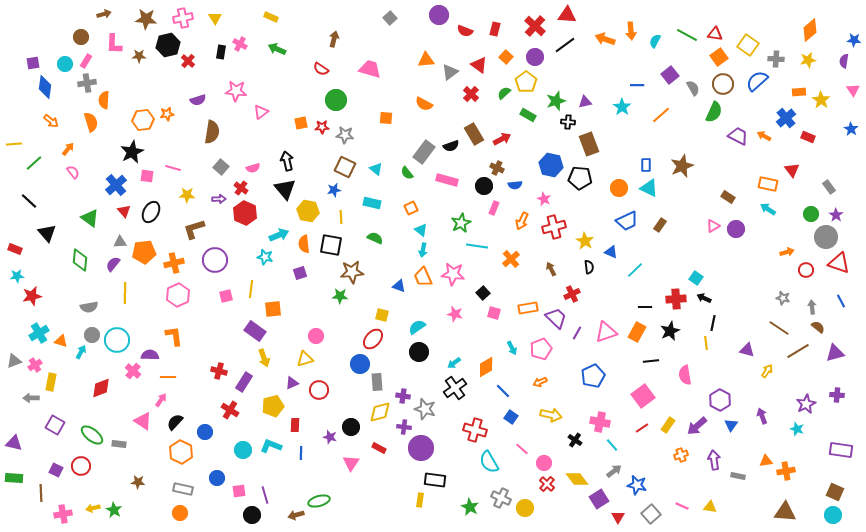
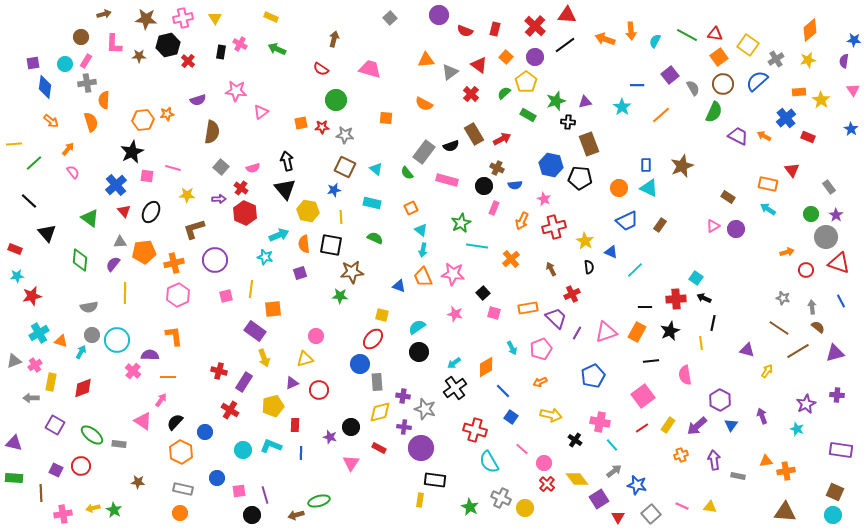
gray cross at (776, 59): rotated 35 degrees counterclockwise
yellow line at (706, 343): moved 5 px left
red diamond at (101, 388): moved 18 px left
